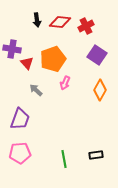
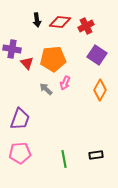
orange pentagon: rotated 15 degrees clockwise
gray arrow: moved 10 px right, 1 px up
